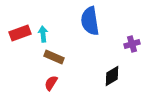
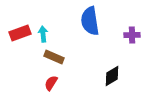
purple cross: moved 9 px up; rotated 14 degrees clockwise
